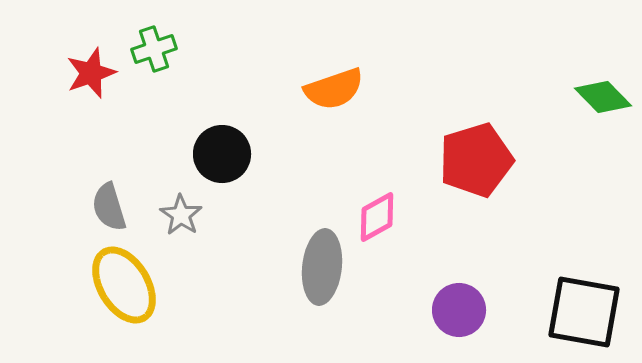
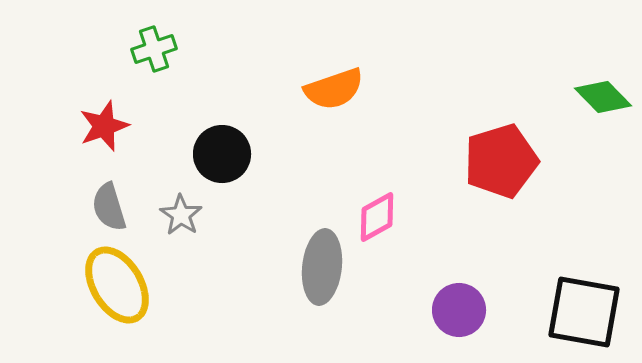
red star: moved 13 px right, 53 px down
red pentagon: moved 25 px right, 1 px down
yellow ellipse: moved 7 px left
